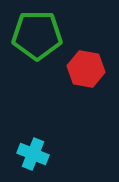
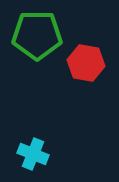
red hexagon: moved 6 px up
